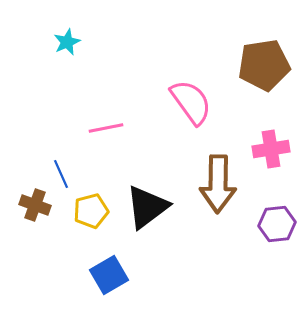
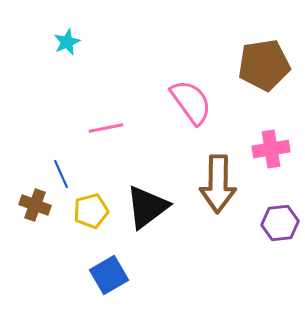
purple hexagon: moved 3 px right, 1 px up
